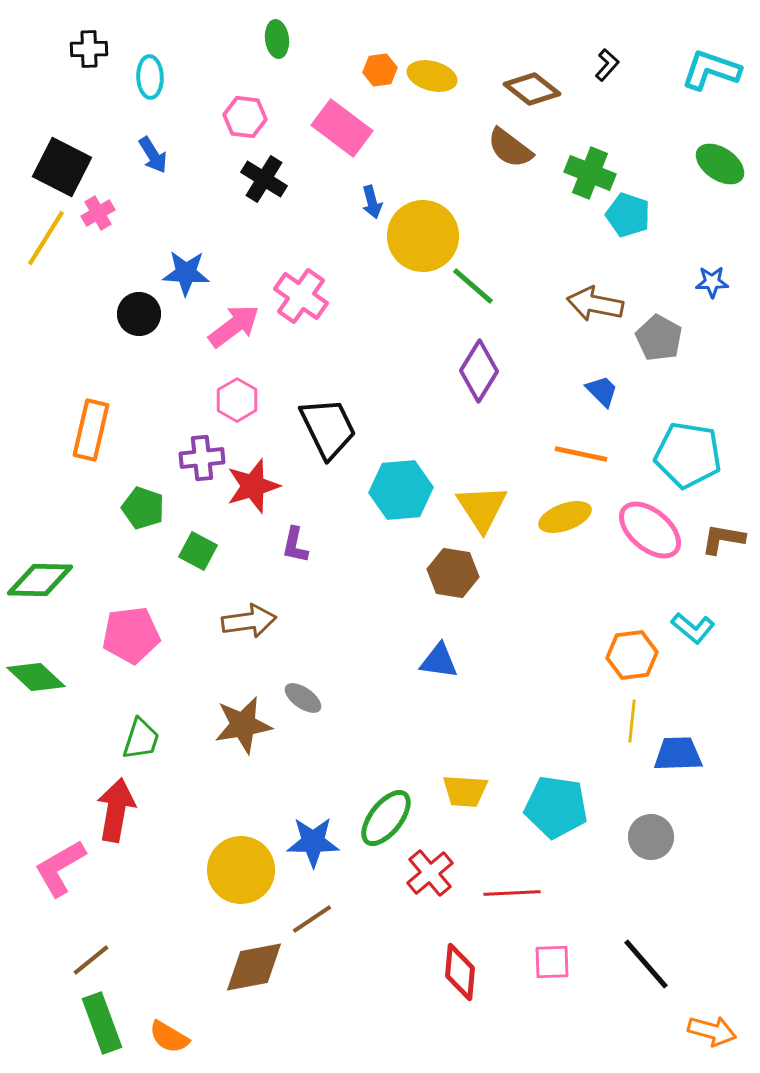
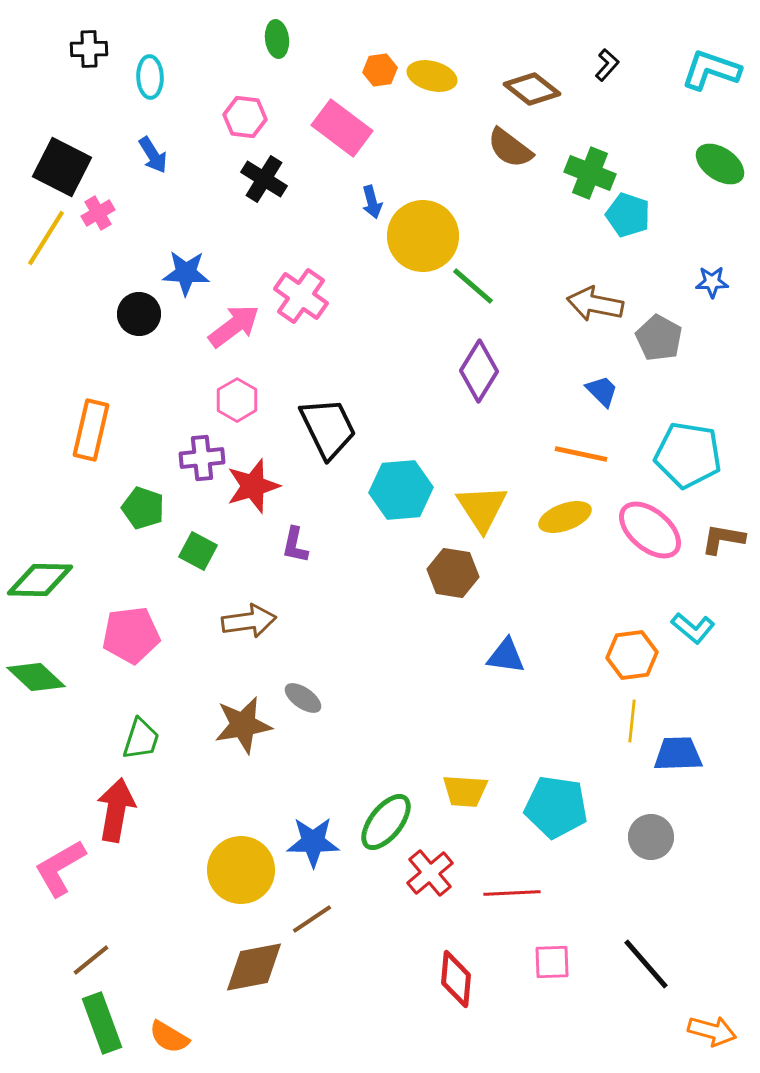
blue triangle at (439, 661): moved 67 px right, 5 px up
green ellipse at (386, 818): moved 4 px down
red diamond at (460, 972): moved 4 px left, 7 px down
